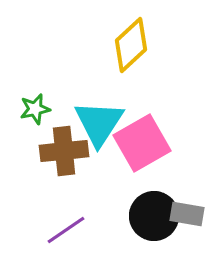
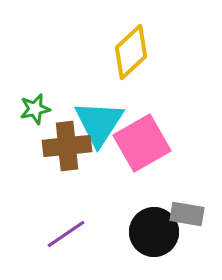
yellow diamond: moved 7 px down
brown cross: moved 3 px right, 5 px up
black circle: moved 16 px down
purple line: moved 4 px down
